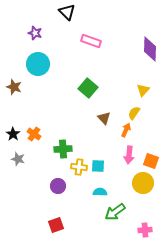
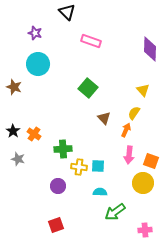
yellow triangle: rotated 24 degrees counterclockwise
black star: moved 3 px up
